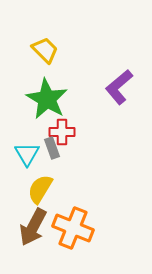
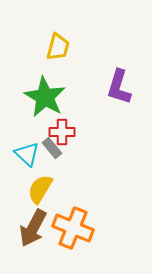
yellow trapezoid: moved 13 px right, 3 px up; rotated 60 degrees clockwise
purple L-shape: rotated 33 degrees counterclockwise
green star: moved 2 px left, 2 px up
gray rectangle: rotated 20 degrees counterclockwise
cyan triangle: rotated 16 degrees counterclockwise
brown arrow: moved 1 px down
